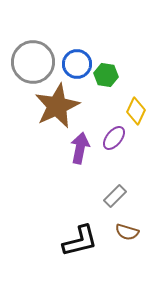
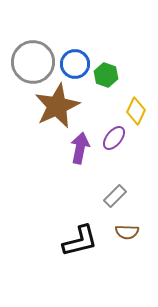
blue circle: moved 2 px left
green hexagon: rotated 10 degrees clockwise
brown semicircle: rotated 15 degrees counterclockwise
